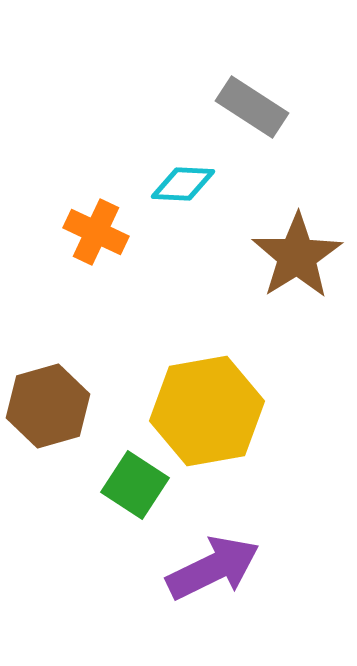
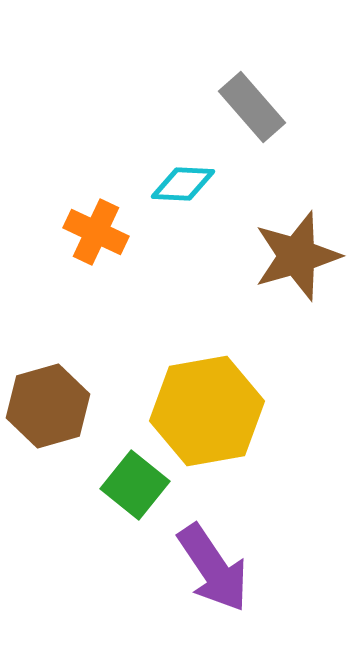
gray rectangle: rotated 16 degrees clockwise
brown star: rotated 16 degrees clockwise
green square: rotated 6 degrees clockwise
purple arrow: rotated 82 degrees clockwise
